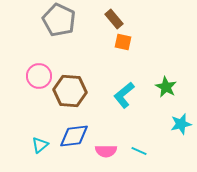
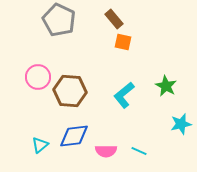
pink circle: moved 1 px left, 1 px down
green star: moved 1 px up
